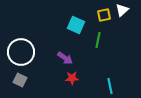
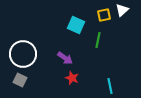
white circle: moved 2 px right, 2 px down
red star: rotated 24 degrees clockwise
